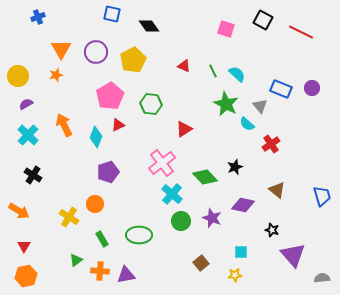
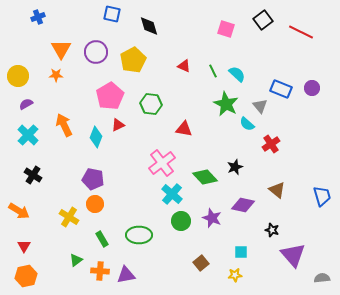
black square at (263, 20): rotated 24 degrees clockwise
black diamond at (149, 26): rotated 20 degrees clockwise
orange star at (56, 75): rotated 16 degrees clockwise
red triangle at (184, 129): rotated 42 degrees clockwise
purple pentagon at (108, 172): moved 15 px left, 7 px down; rotated 30 degrees clockwise
